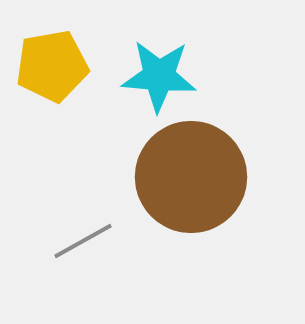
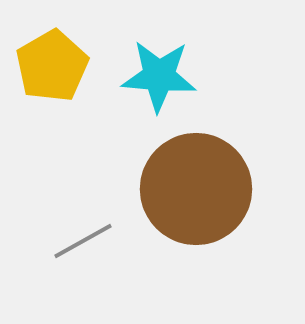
yellow pentagon: rotated 20 degrees counterclockwise
brown circle: moved 5 px right, 12 px down
